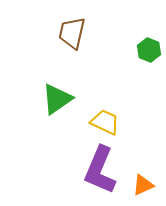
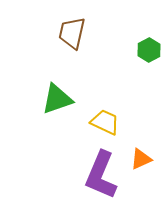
green hexagon: rotated 10 degrees clockwise
green triangle: rotated 16 degrees clockwise
purple L-shape: moved 1 px right, 5 px down
orange triangle: moved 2 px left, 26 px up
